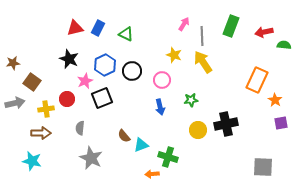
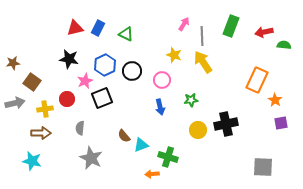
black star: rotated 12 degrees counterclockwise
yellow cross: moved 1 px left
